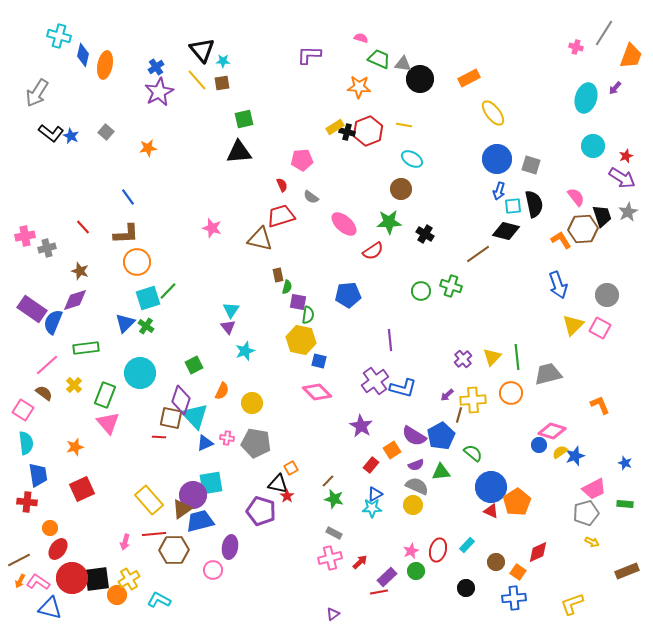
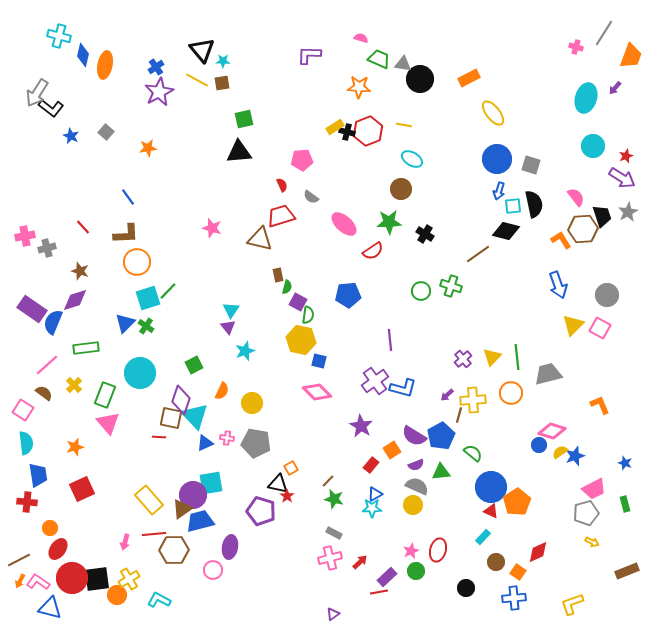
yellow line at (197, 80): rotated 20 degrees counterclockwise
black L-shape at (51, 133): moved 25 px up
purple square at (298, 302): rotated 18 degrees clockwise
green rectangle at (625, 504): rotated 70 degrees clockwise
cyan rectangle at (467, 545): moved 16 px right, 8 px up
